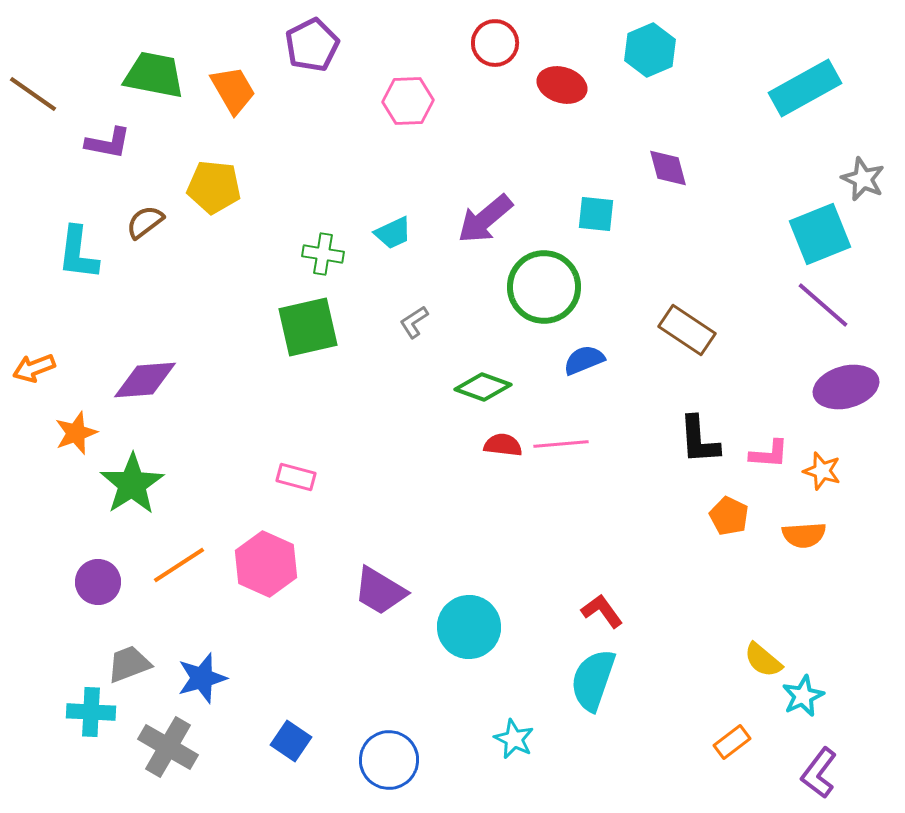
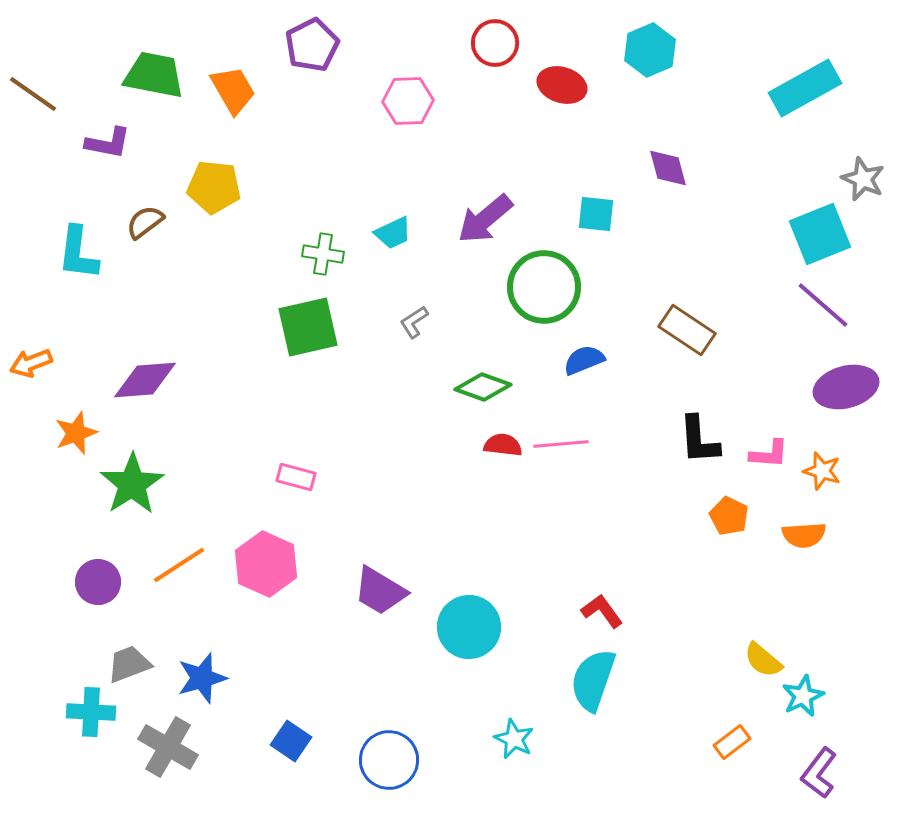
orange arrow at (34, 368): moved 3 px left, 5 px up
